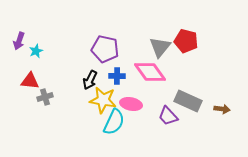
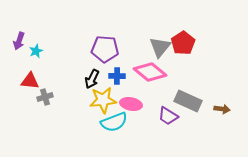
red pentagon: moved 3 px left, 2 px down; rotated 25 degrees clockwise
purple pentagon: rotated 8 degrees counterclockwise
pink diamond: rotated 16 degrees counterclockwise
black arrow: moved 2 px right, 1 px up
yellow star: rotated 16 degrees counterclockwise
purple trapezoid: rotated 15 degrees counterclockwise
cyan semicircle: rotated 44 degrees clockwise
